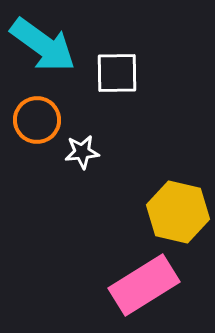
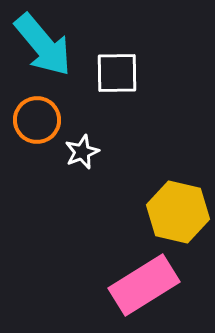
cyan arrow: rotated 14 degrees clockwise
white star: rotated 16 degrees counterclockwise
